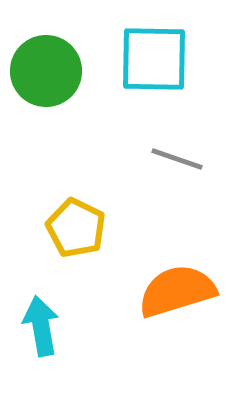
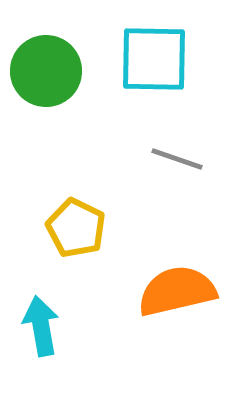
orange semicircle: rotated 4 degrees clockwise
